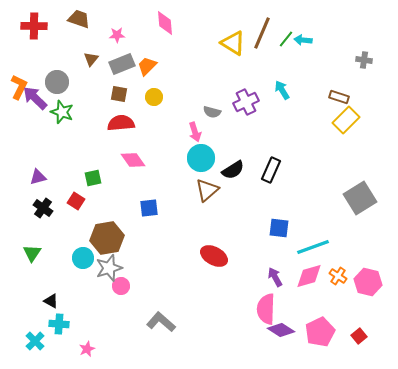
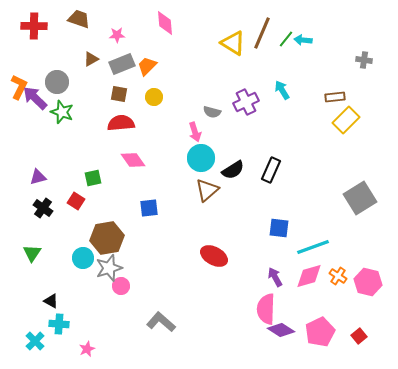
brown triangle at (91, 59): rotated 21 degrees clockwise
brown rectangle at (339, 97): moved 4 px left; rotated 24 degrees counterclockwise
